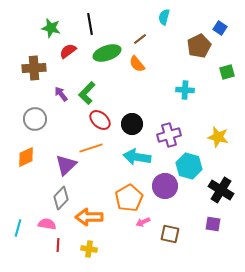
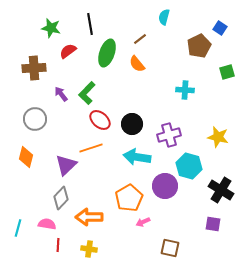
green ellipse: rotated 52 degrees counterclockwise
orange diamond: rotated 50 degrees counterclockwise
brown square: moved 14 px down
